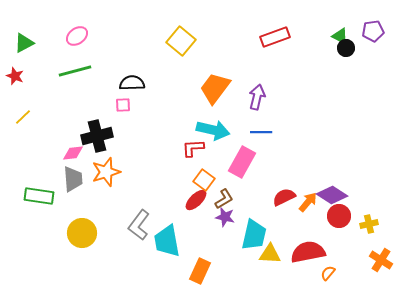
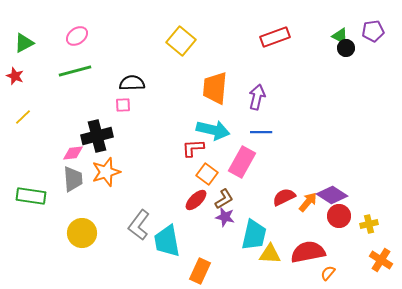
orange trapezoid at (215, 88): rotated 32 degrees counterclockwise
orange square at (204, 180): moved 3 px right, 6 px up
green rectangle at (39, 196): moved 8 px left
